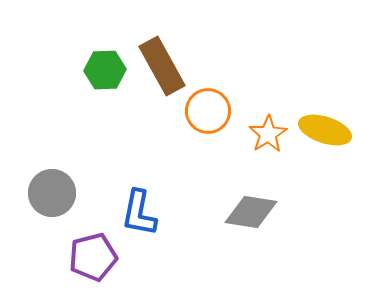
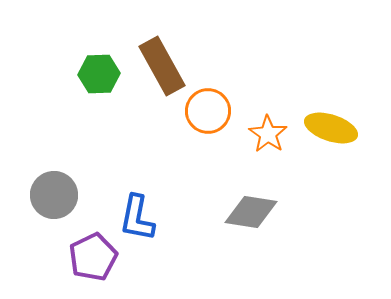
green hexagon: moved 6 px left, 4 px down
yellow ellipse: moved 6 px right, 2 px up
orange star: rotated 6 degrees counterclockwise
gray circle: moved 2 px right, 2 px down
blue L-shape: moved 2 px left, 5 px down
purple pentagon: rotated 12 degrees counterclockwise
